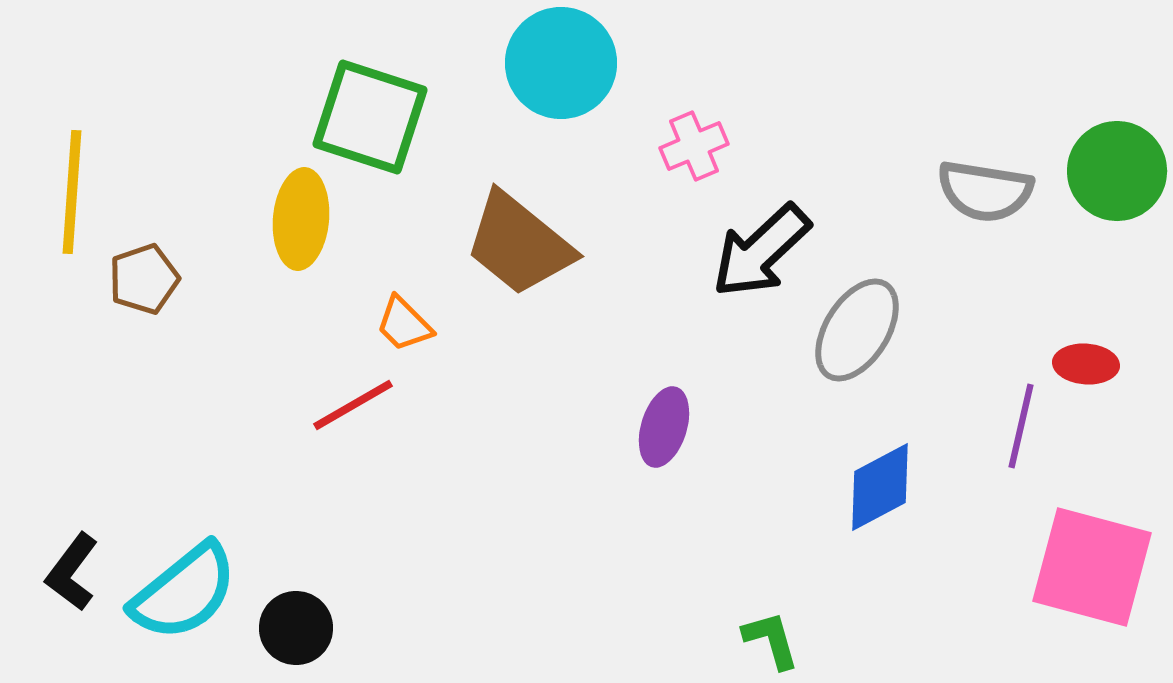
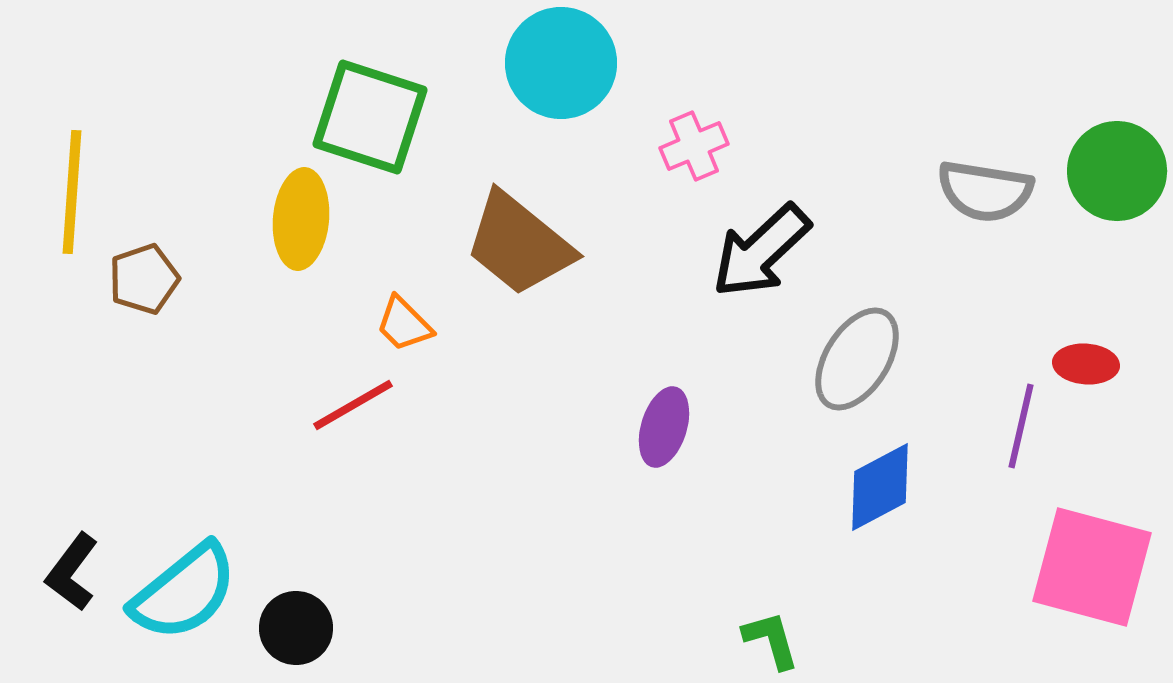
gray ellipse: moved 29 px down
